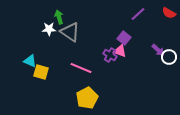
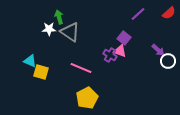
red semicircle: rotated 72 degrees counterclockwise
white circle: moved 1 px left, 4 px down
